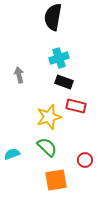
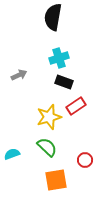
gray arrow: rotated 77 degrees clockwise
red rectangle: rotated 48 degrees counterclockwise
